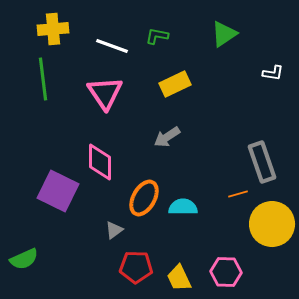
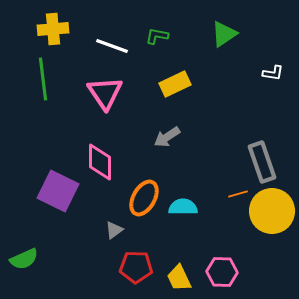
yellow circle: moved 13 px up
pink hexagon: moved 4 px left
